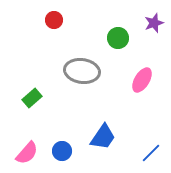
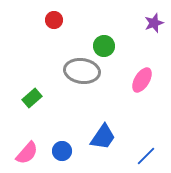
green circle: moved 14 px left, 8 px down
blue line: moved 5 px left, 3 px down
